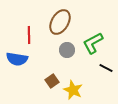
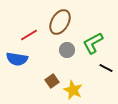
red line: rotated 60 degrees clockwise
